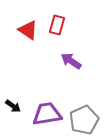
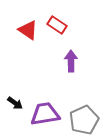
red rectangle: rotated 72 degrees counterclockwise
purple arrow: rotated 55 degrees clockwise
black arrow: moved 2 px right, 3 px up
purple trapezoid: moved 2 px left
